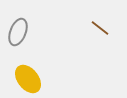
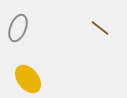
gray ellipse: moved 4 px up
